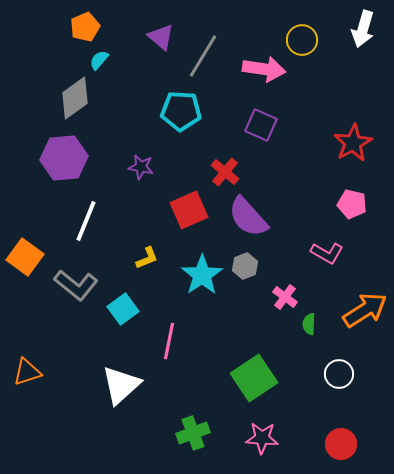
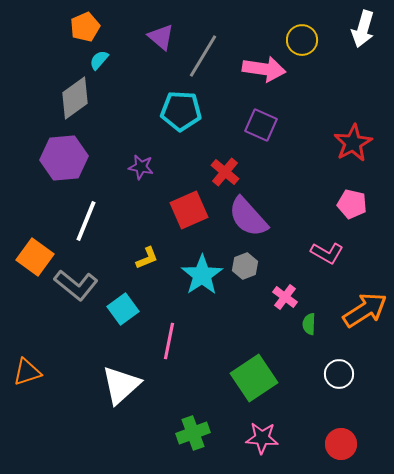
orange square: moved 10 px right
